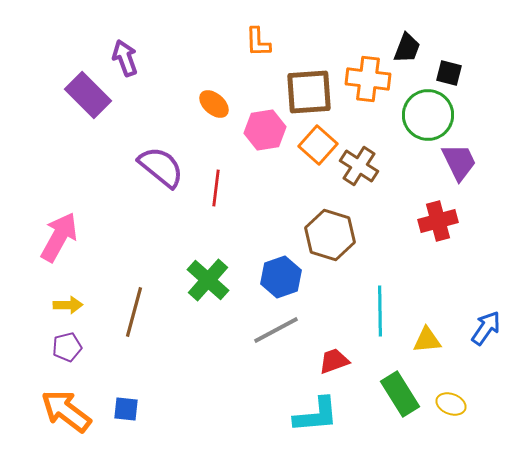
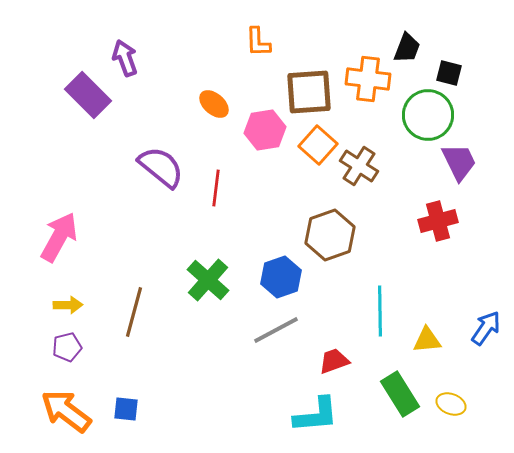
brown hexagon: rotated 24 degrees clockwise
